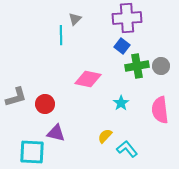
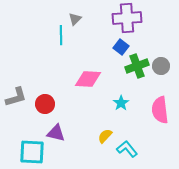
blue square: moved 1 px left, 1 px down
green cross: rotated 10 degrees counterclockwise
pink diamond: rotated 8 degrees counterclockwise
